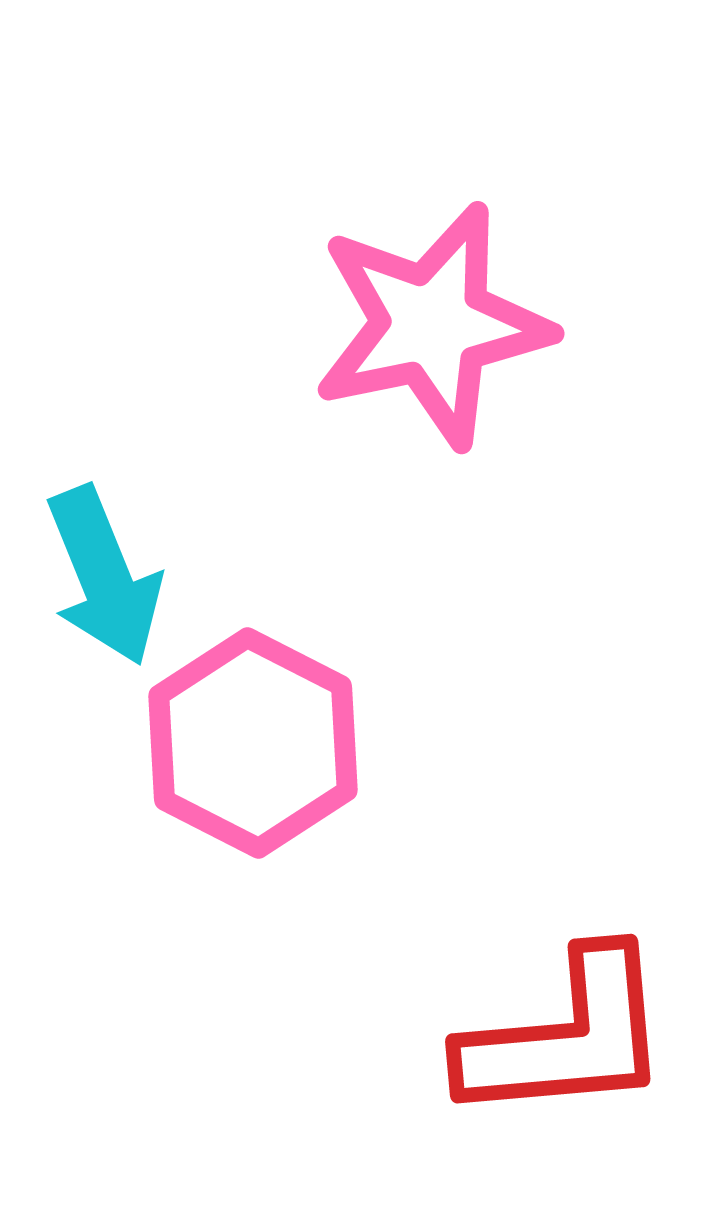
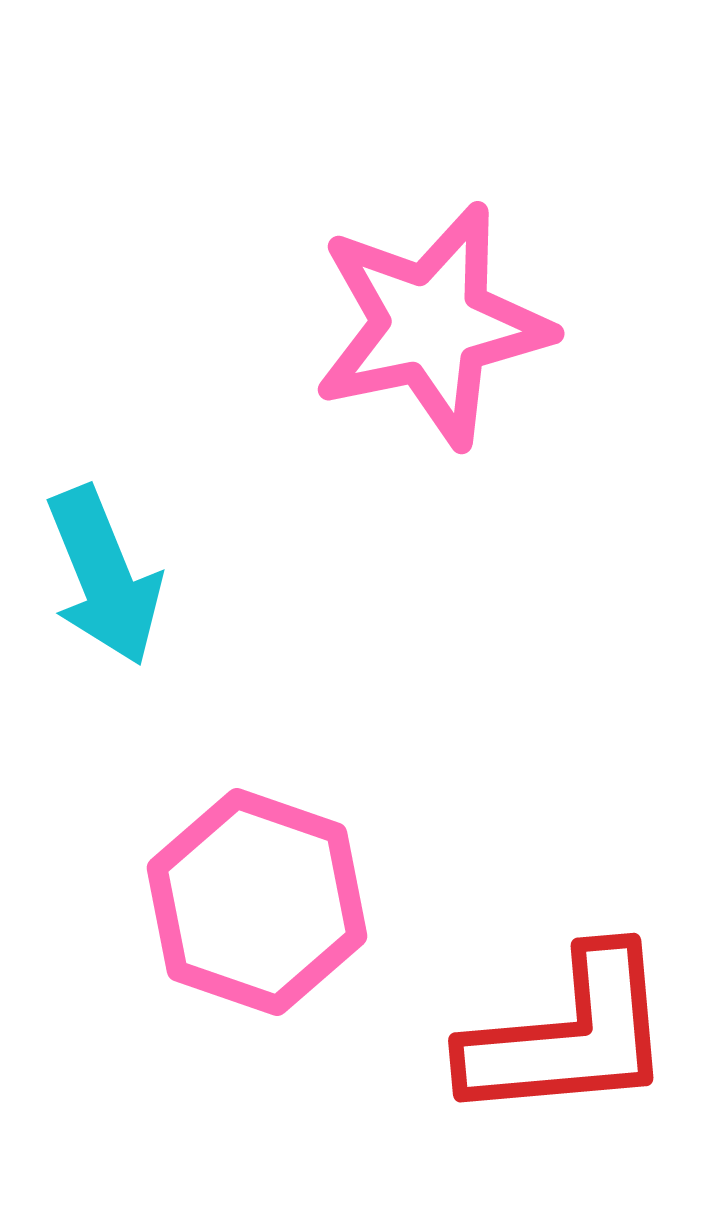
pink hexagon: moved 4 px right, 159 px down; rotated 8 degrees counterclockwise
red L-shape: moved 3 px right, 1 px up
